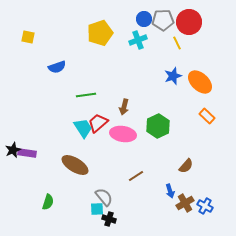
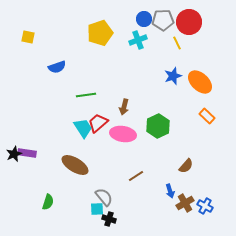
black star: moved 1 px right, 4 px down
